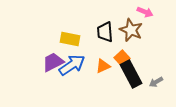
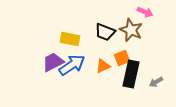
black trapezoid: rotated 65 degrees counterclockwise
orange square: rotated 21 degrees clockwise
black rectangle: rotated 40 degrees clockwise
